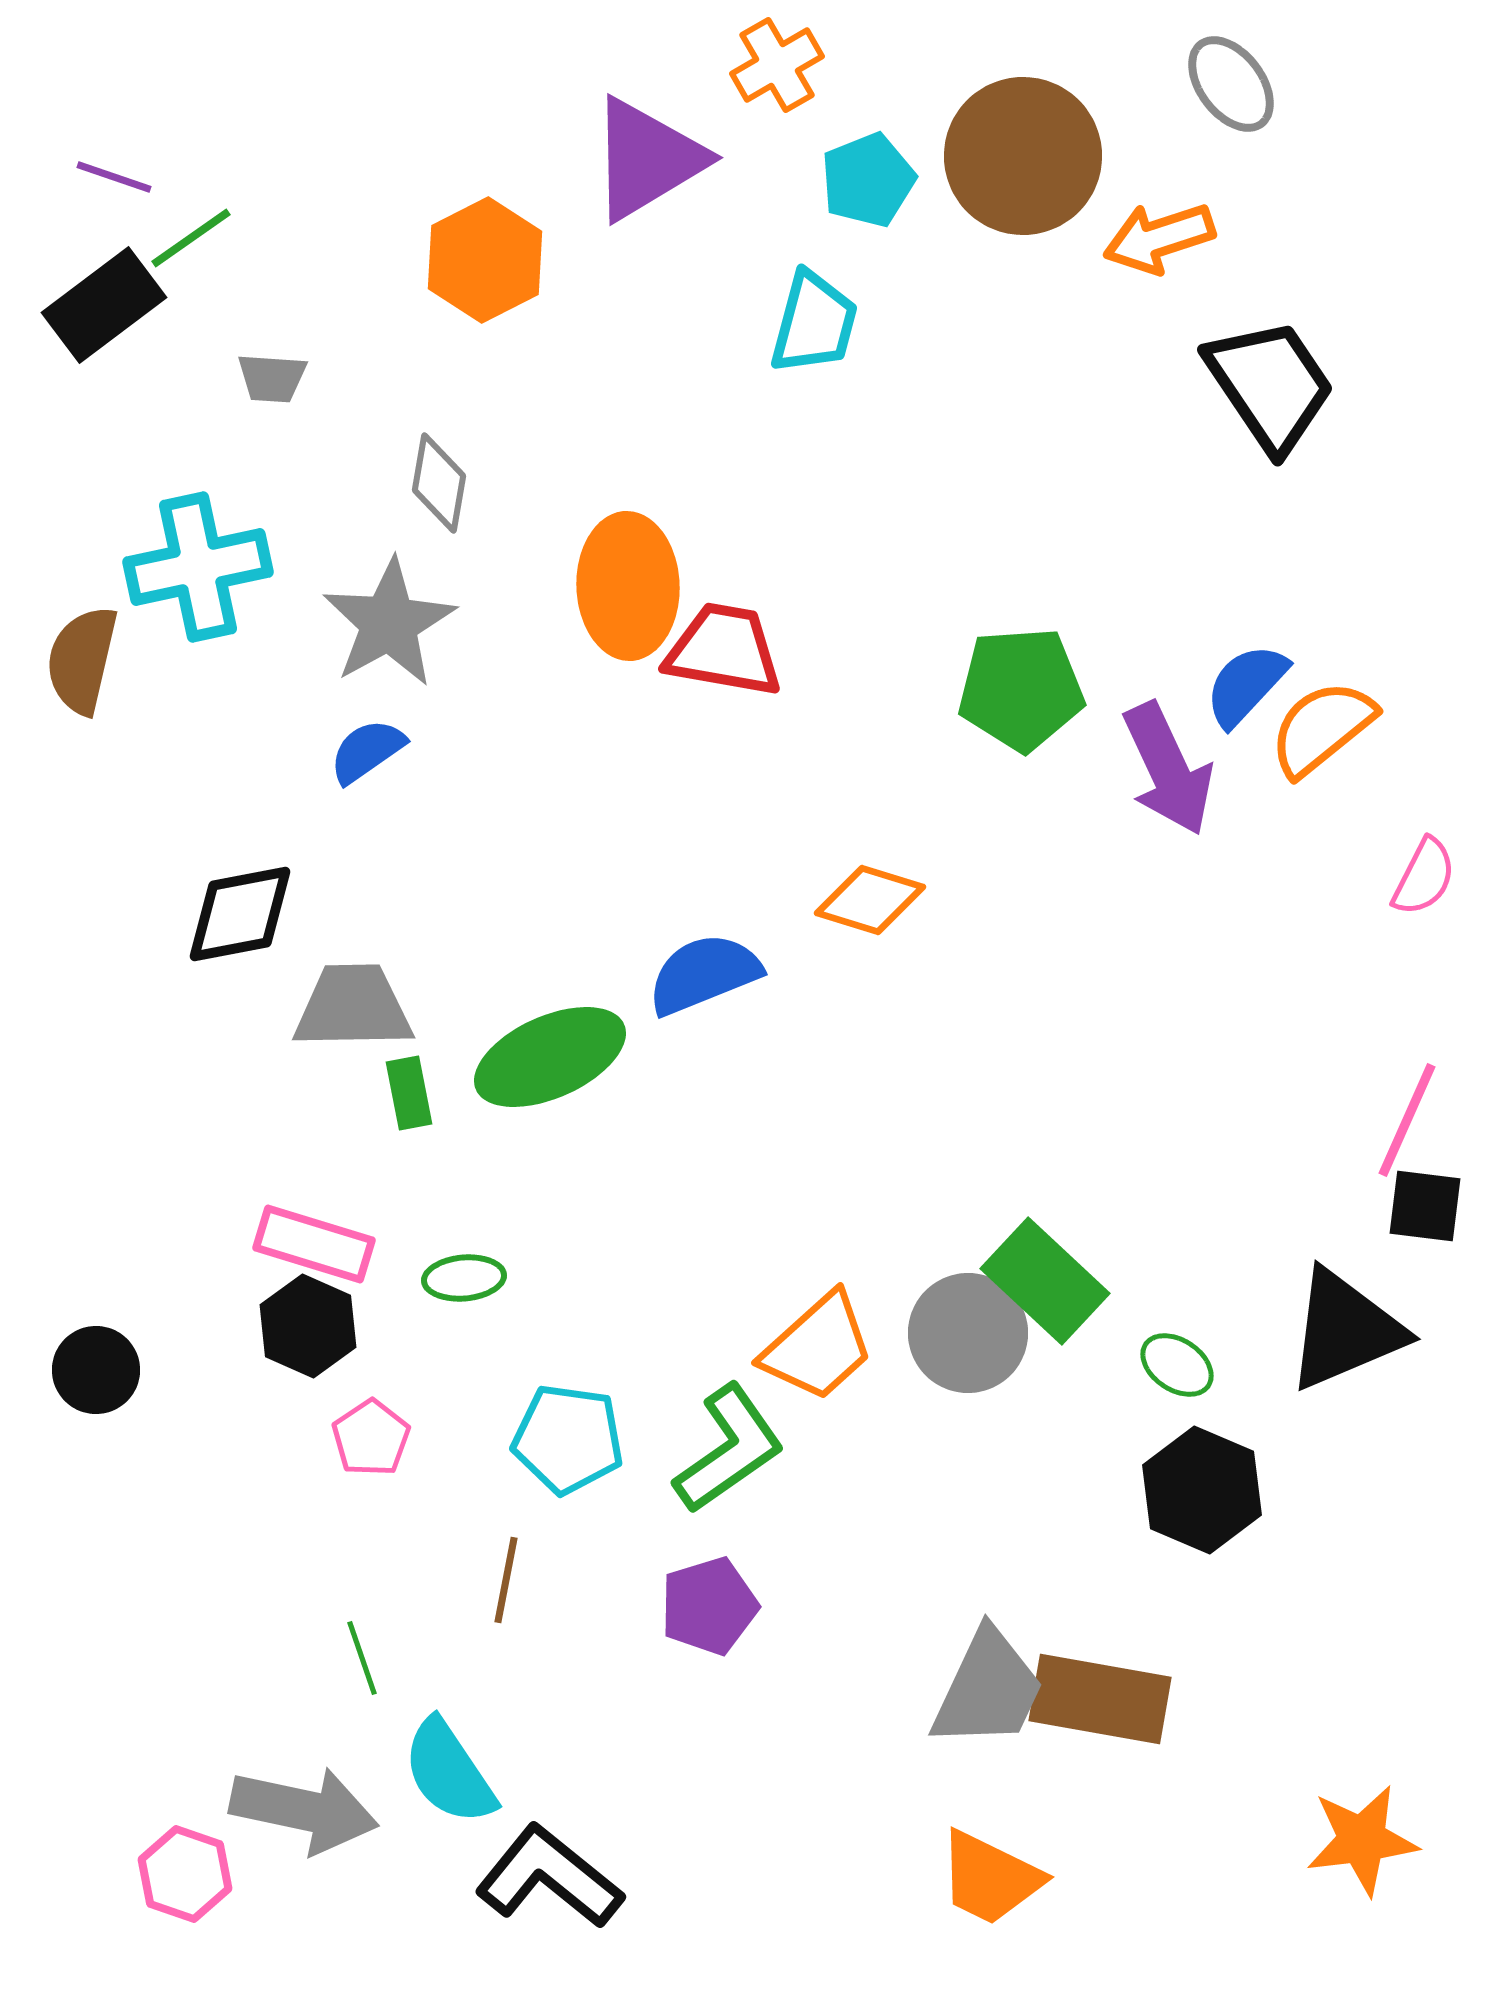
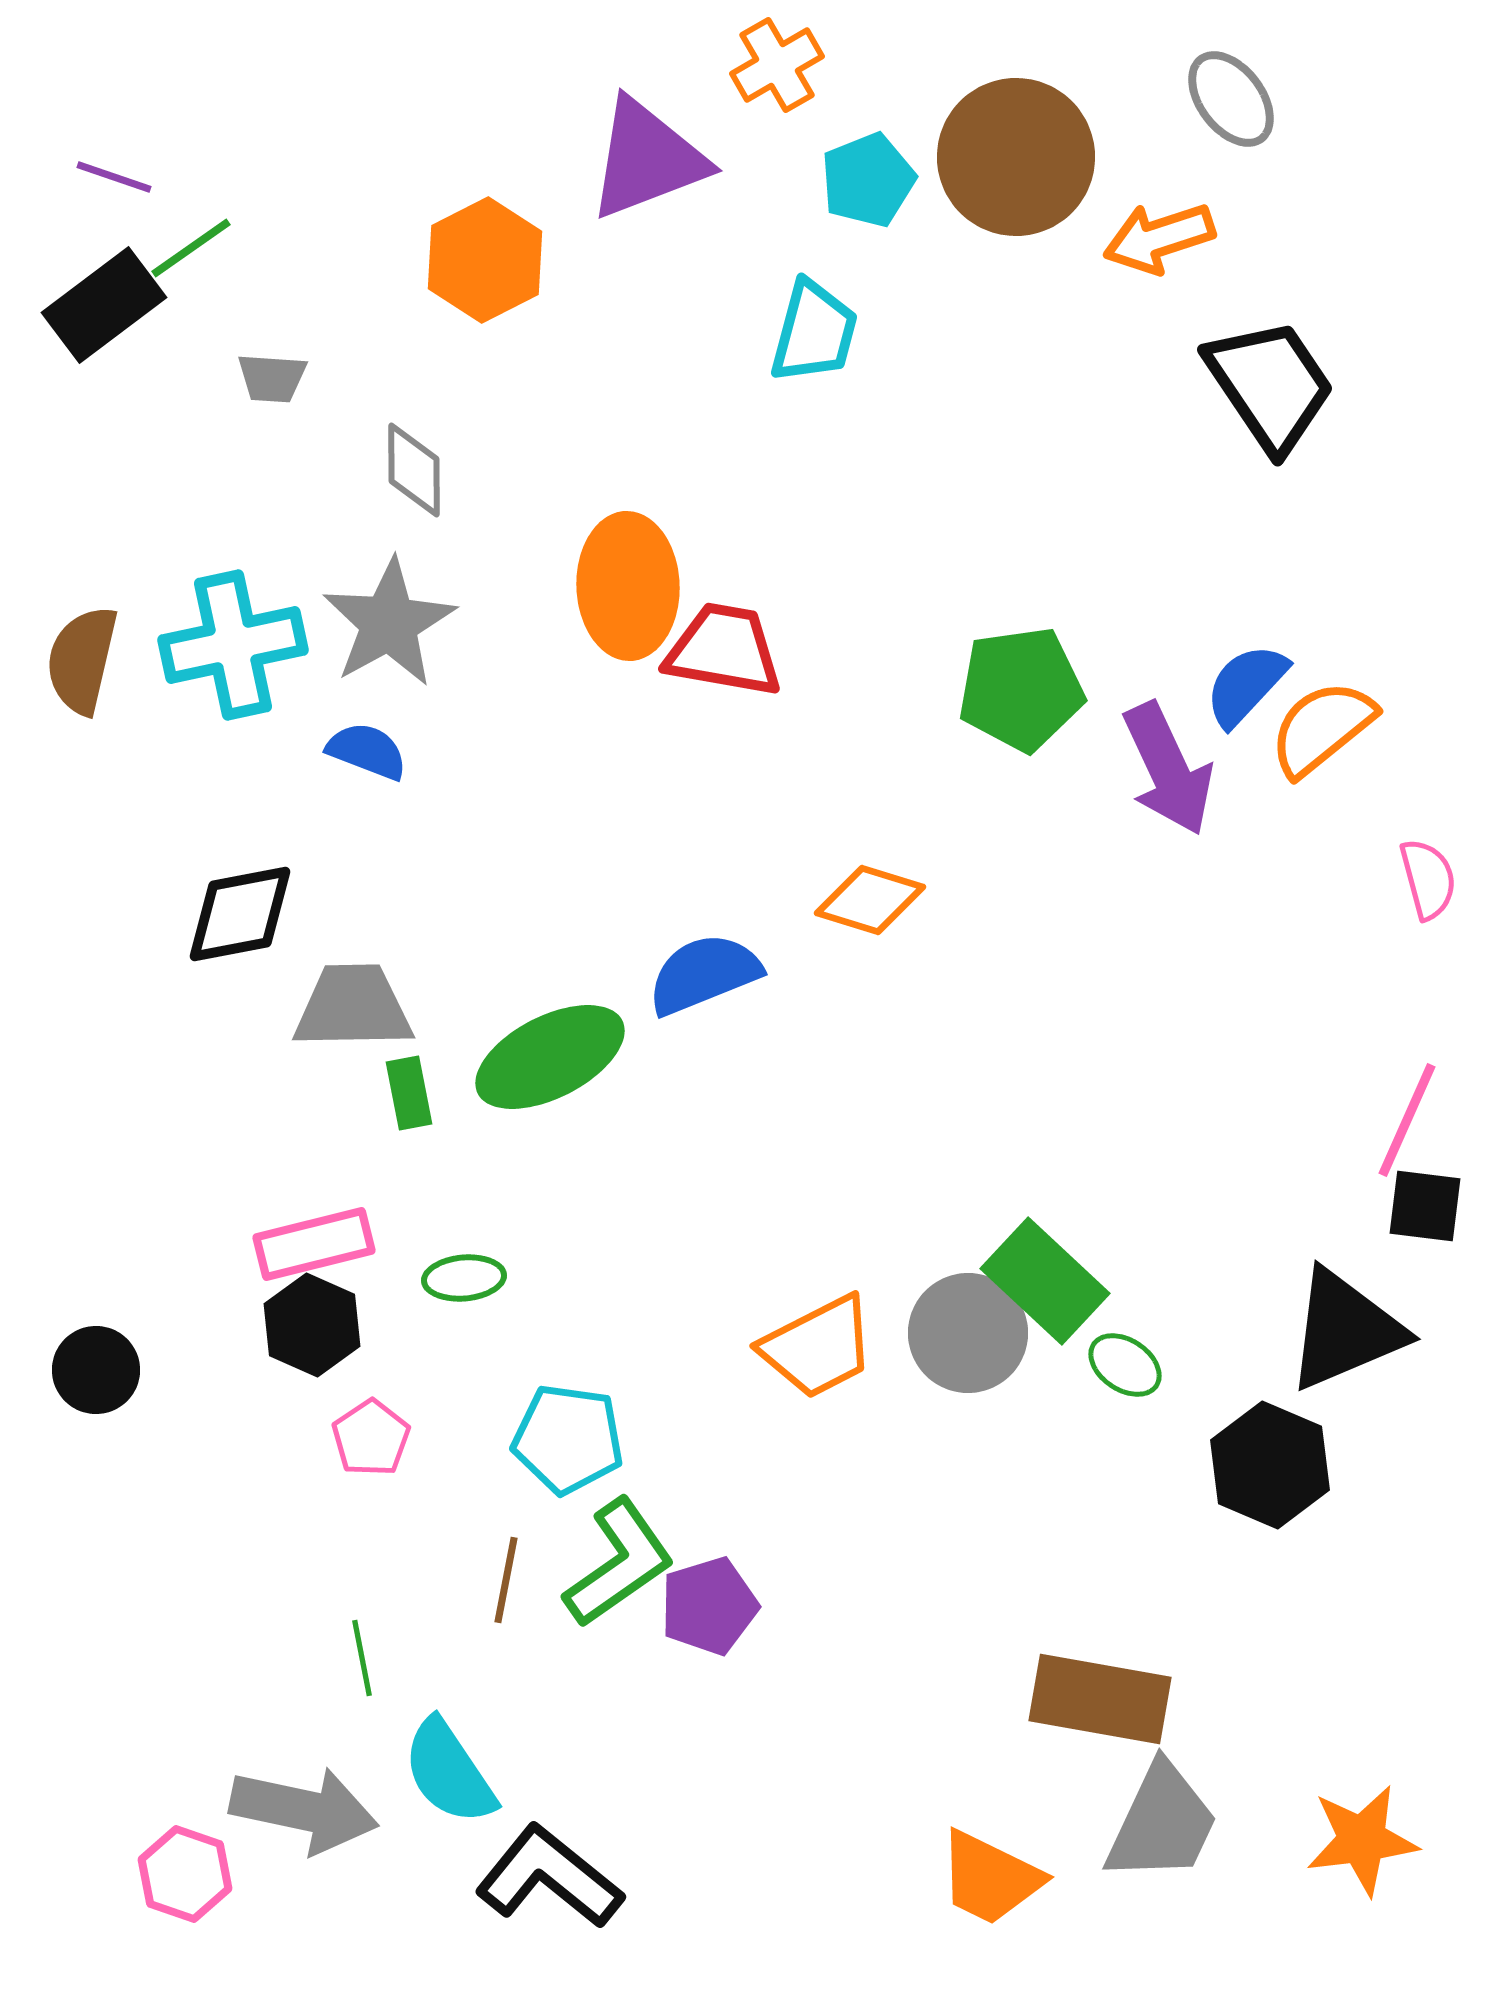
gray ellipse at (1231, 84): moved 15 px down
brown circle at (1023, 156): moved 7 px left, 1 px down
purple triangle at (647, 159): rotated 10 degrees clockwise
green line at (191, 238): moved 10 px down
cyan trapezoid at (814, 323): moved 9 px down
gray diamond at (439, 483): moved 25 px left, 13 px up; rotated 10 degrees counterclockwise
cyan cross at (198, 567): moved 35 px right, 78 px down
green pentagon at (1021, 689): rotated 4 degrees counterclockwise
blue semicircle at (367, 751): rotated 56 degrees clockwise
pink semicircle at (1424, 877): moved 4 px right, 2 px down; rotated 42 degrees counterclockwise
green ellipse at (550, 1057): rotated 3 degrees counterclockwise
pink rectangle at (314, 1244): rotated 31 degrees counterclockwise
black hexagon at (308, 1326): moved 4 px right, 1 px up
orange trapezoid at (818, 1347): rotated 15 degrees clockwise
green ellipse at (1177, 1365): moved 52 px left
green L-shape at (729, 1449): moved 110 px left, 114 px down
black hexagon at (1202, 1490): moved 68 px right, 25 px up
green line at (362, 1658): rotated 8 degrees clockwise
gray trapezoid at (988, 1689): moved 174 px right, 134 px down
